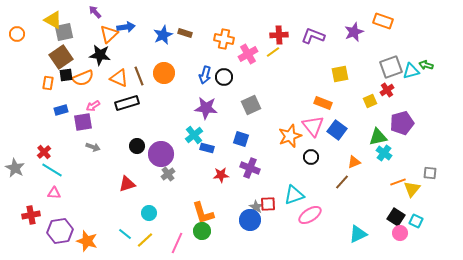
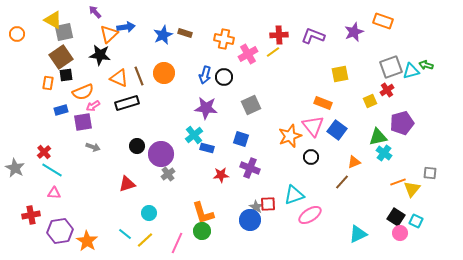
orange semicircle at (83, 78): moved 14 px down
orange star at (87, 241): rotated 15 degrees clockwise
